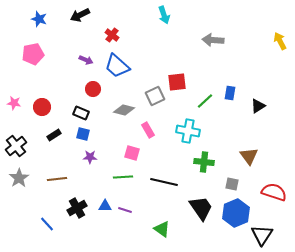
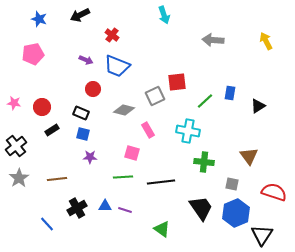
yellow arrow at (280, 41): moved 14 px left
blue trapezoid at (117, 66): rotated 20 degrees counterclockwise
black rectangle at (54, 135): moved 2 px left, 5 px up
black line at (164, 182): moved 3 px left; rotated 20 degrees counterclockwise
